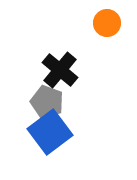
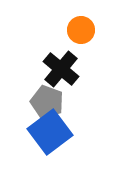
orange circle: moved 26 px left, 7 px down
black cross: moved 1 px right, 1 px up
